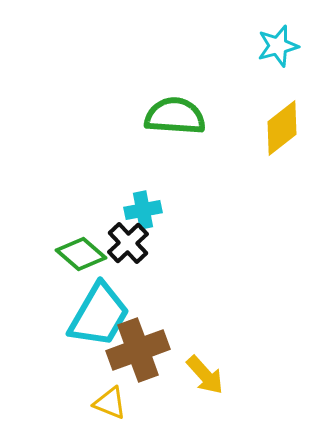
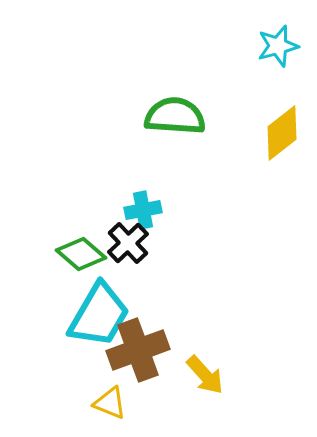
yellow diamond: moved 5 px down
